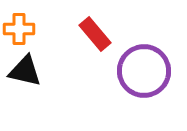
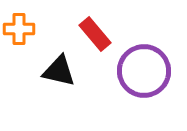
black triangle: moved 34 px right
